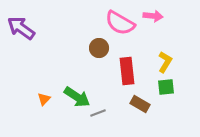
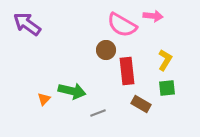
pink semicircle: moved 2 px right, 2 px down
purple arrow: moved 6 px right, 4 px up
brown circle: moved 7 px right, 2 px down
yellow L-shape: moved 2 px up
green square: moved 1 px right, 1 px down
green arrow: moved 5 px left, 6 px up; rotated 20 degrees counterclockwise
brown rectangle: moved 1 px right
